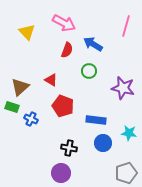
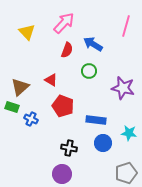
pink arrow: rotated 75 degrees counterclockwise
purple circle: moved 1 px right, 1 px down
